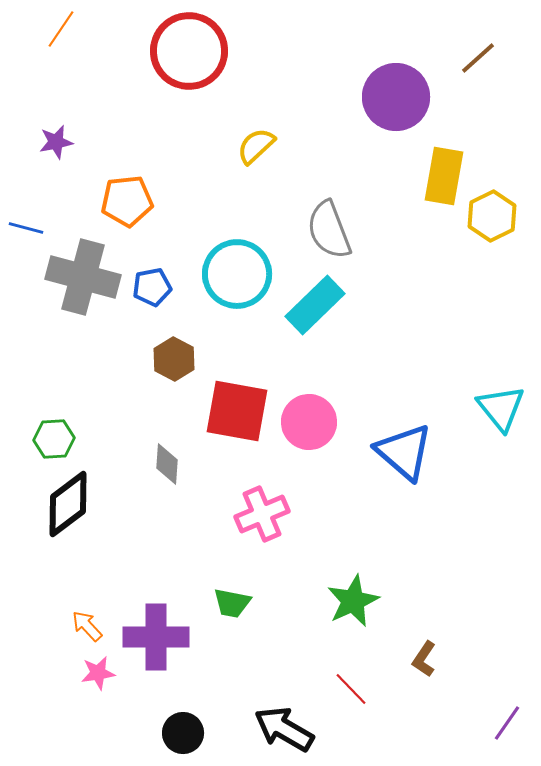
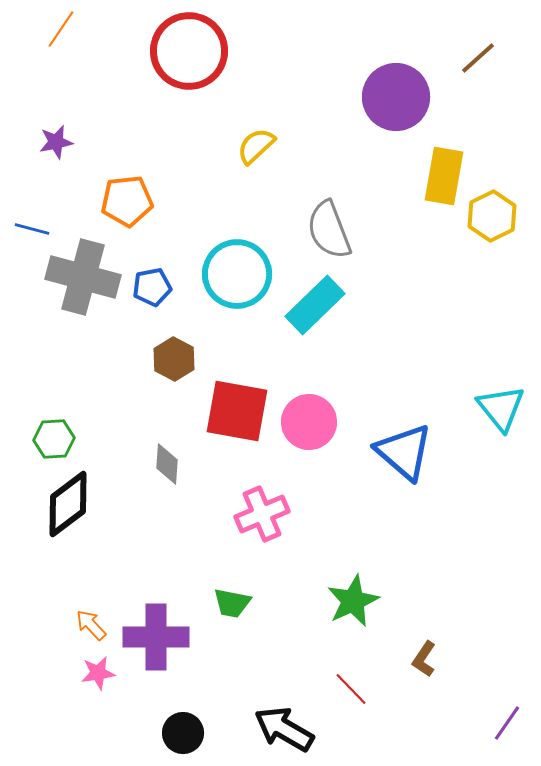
blue line: moved 6 px right, 1 px down
orange arrow: moved 4 px right, 1 px up
